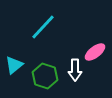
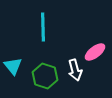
cyan line: rotated 44 degrees counterclockwise
cyan triangle: moved 1 px left, 1 px down; rotated 30 degrees counterclockwise
white arrow: rotated 15 degrees counterclockwise
